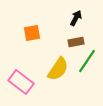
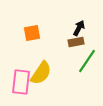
black arrow: moved 3 px right, 10 px down
yellow semicircle: moved 17 px left, 4 px down
pink rectangle: rotated 60 degrees clockwise
